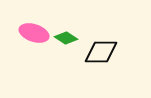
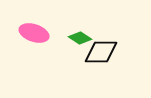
green diamond: moved 14 px right
